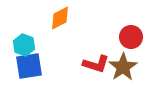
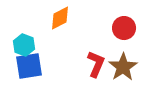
red circle: moved 7 px left, 9 px up
red L-shape: rotated 84 degrees counterclockwise
